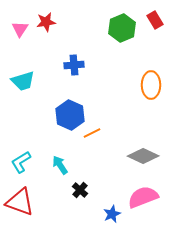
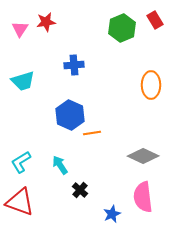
orange line: rotated 18 degrees clockwise
pink semicircle: rotated 76 degrees counterclockwise
